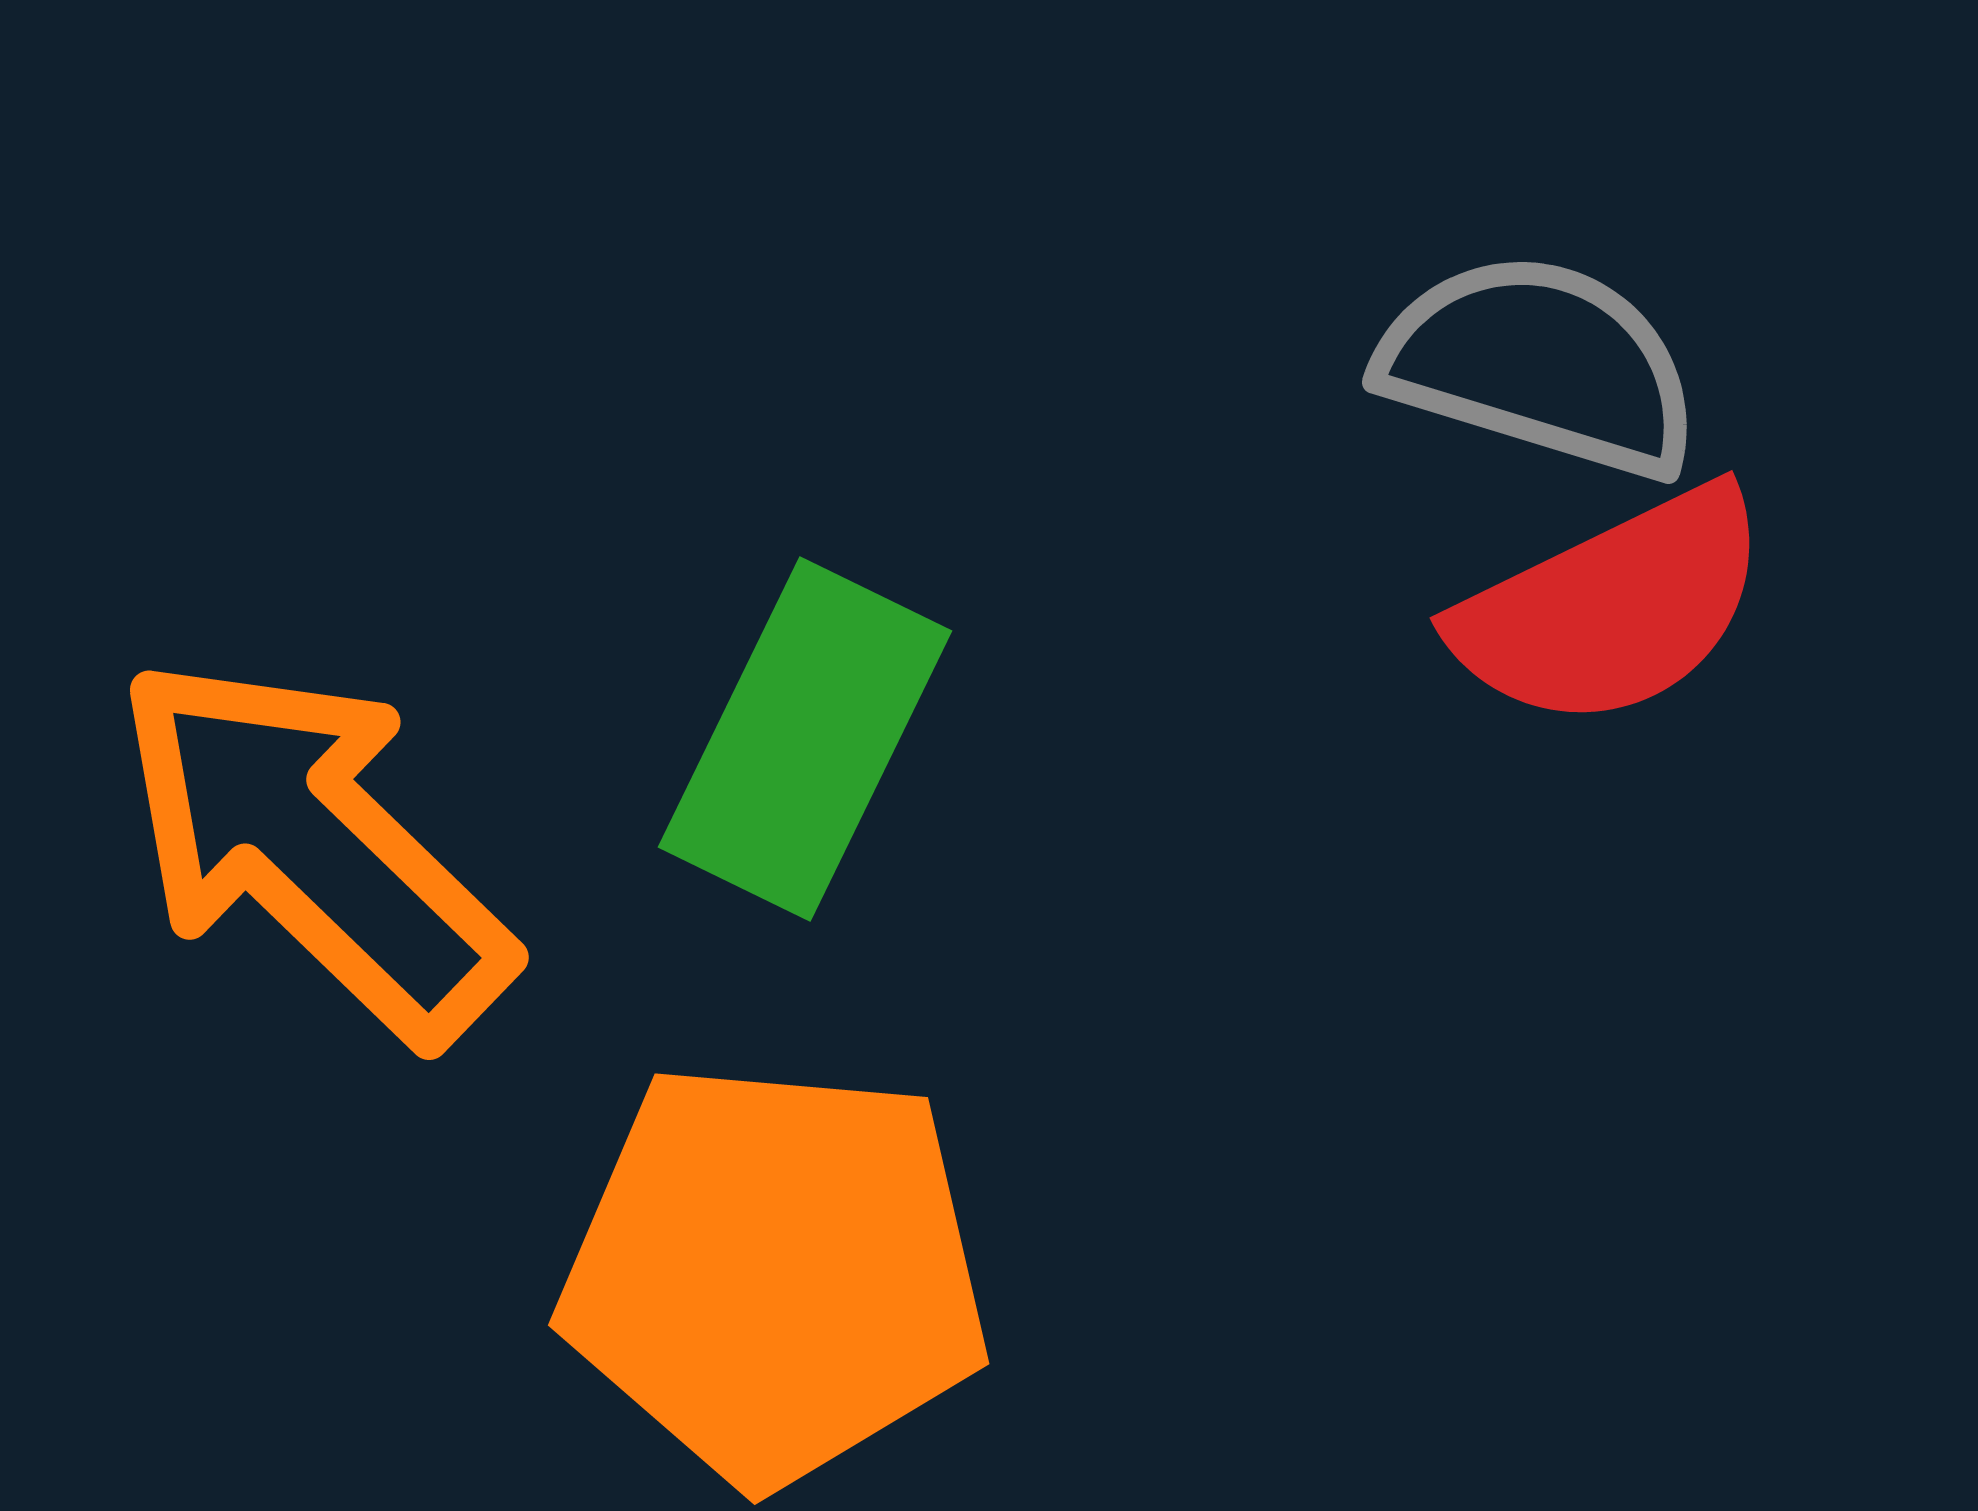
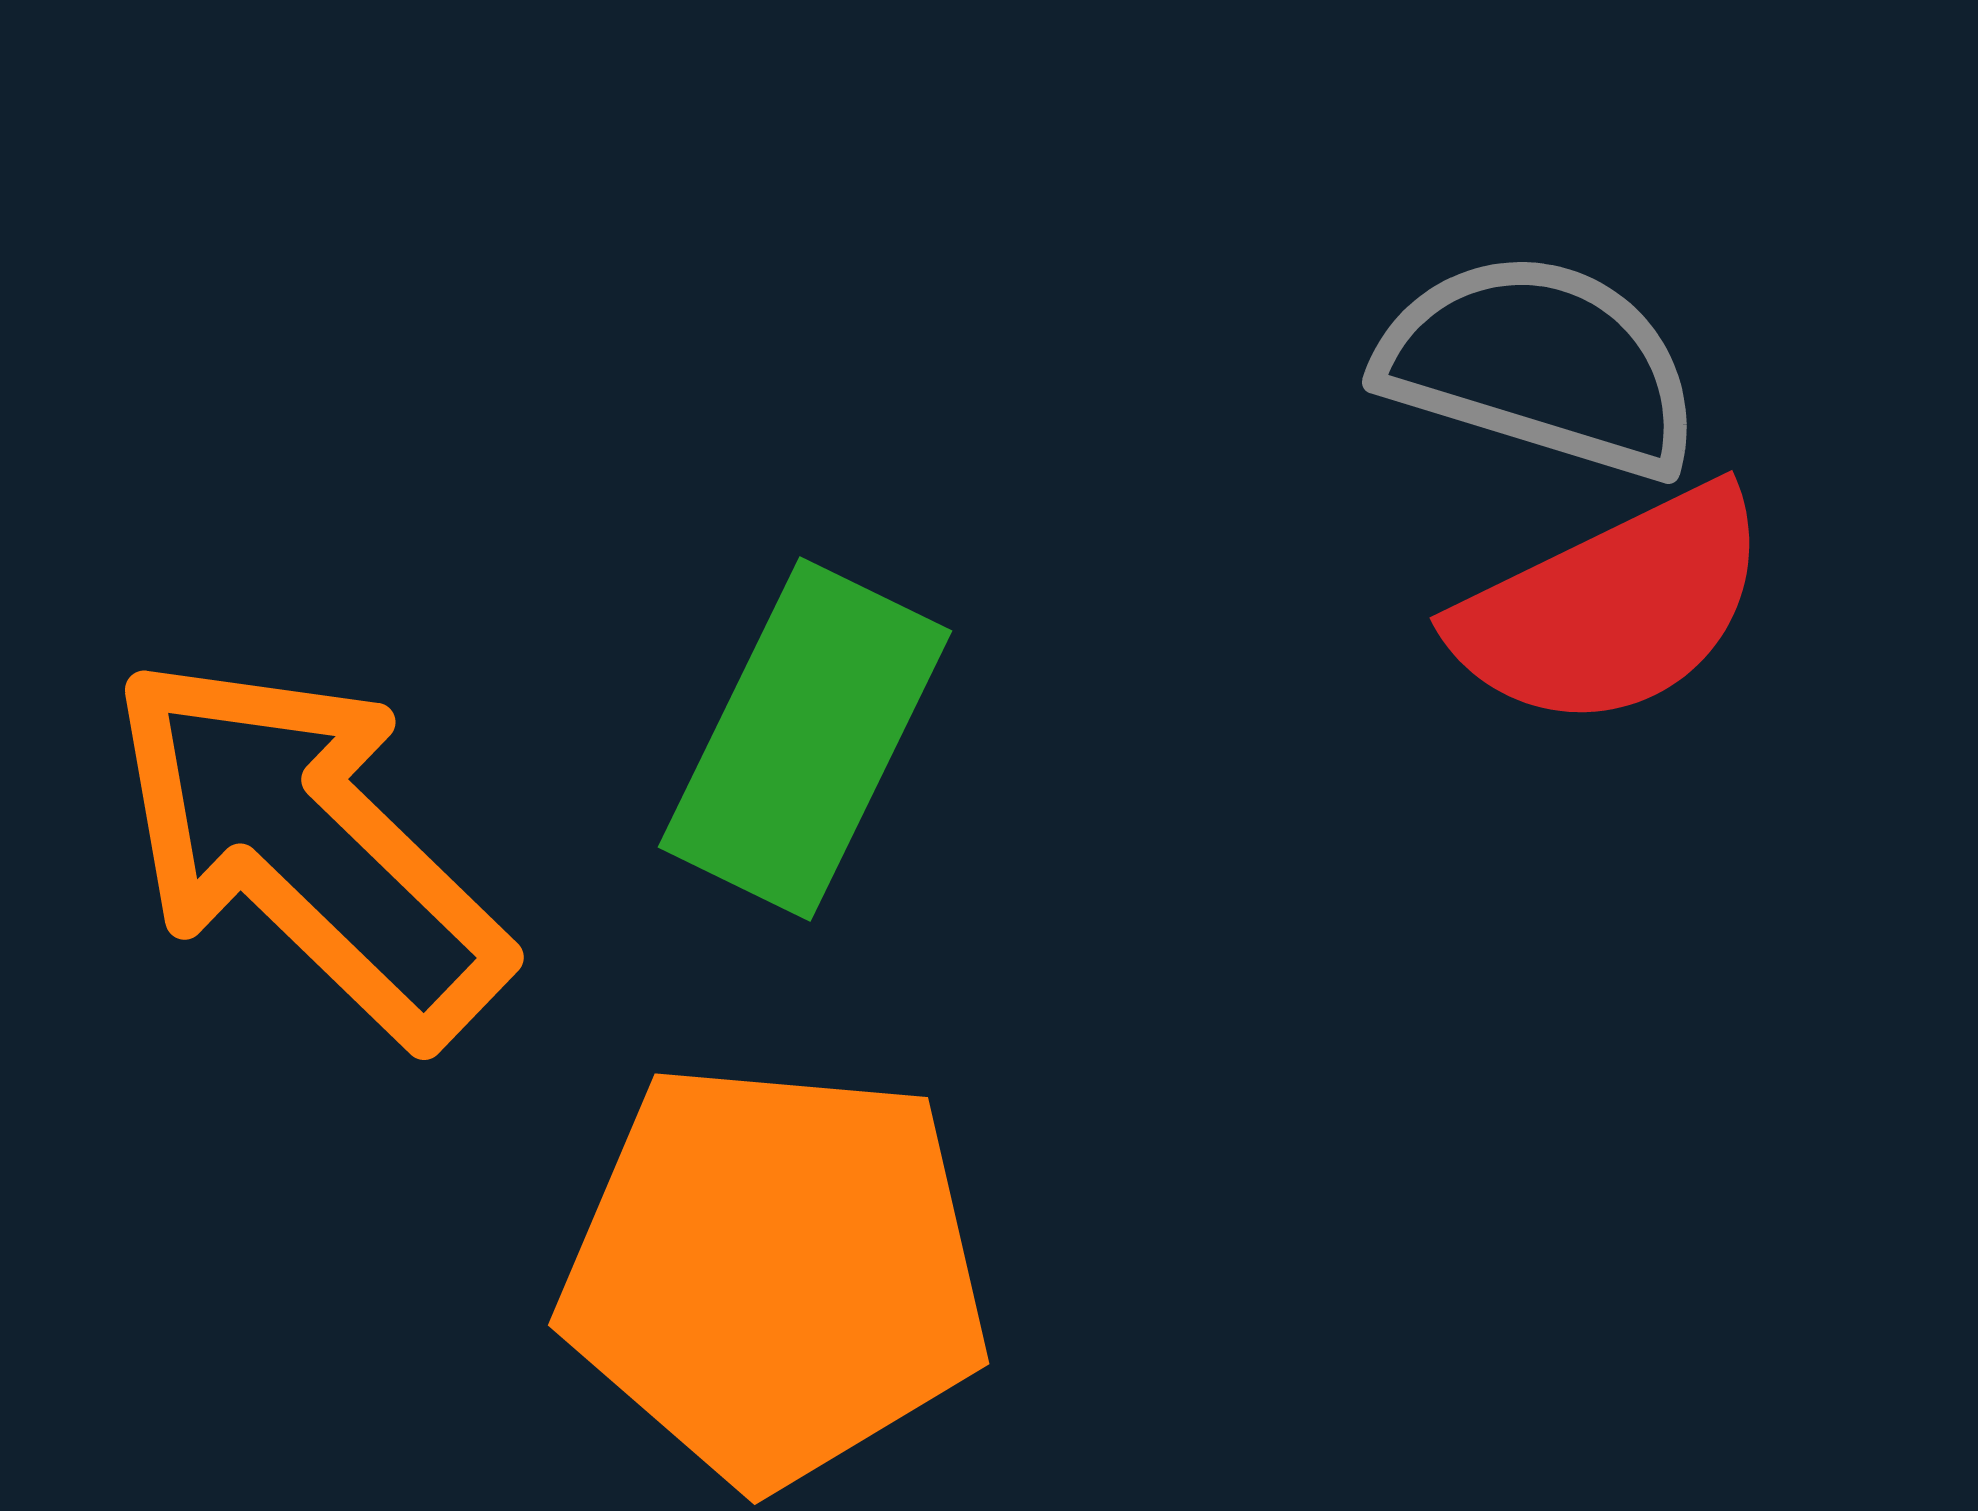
orange arrow: moved 5 px left
